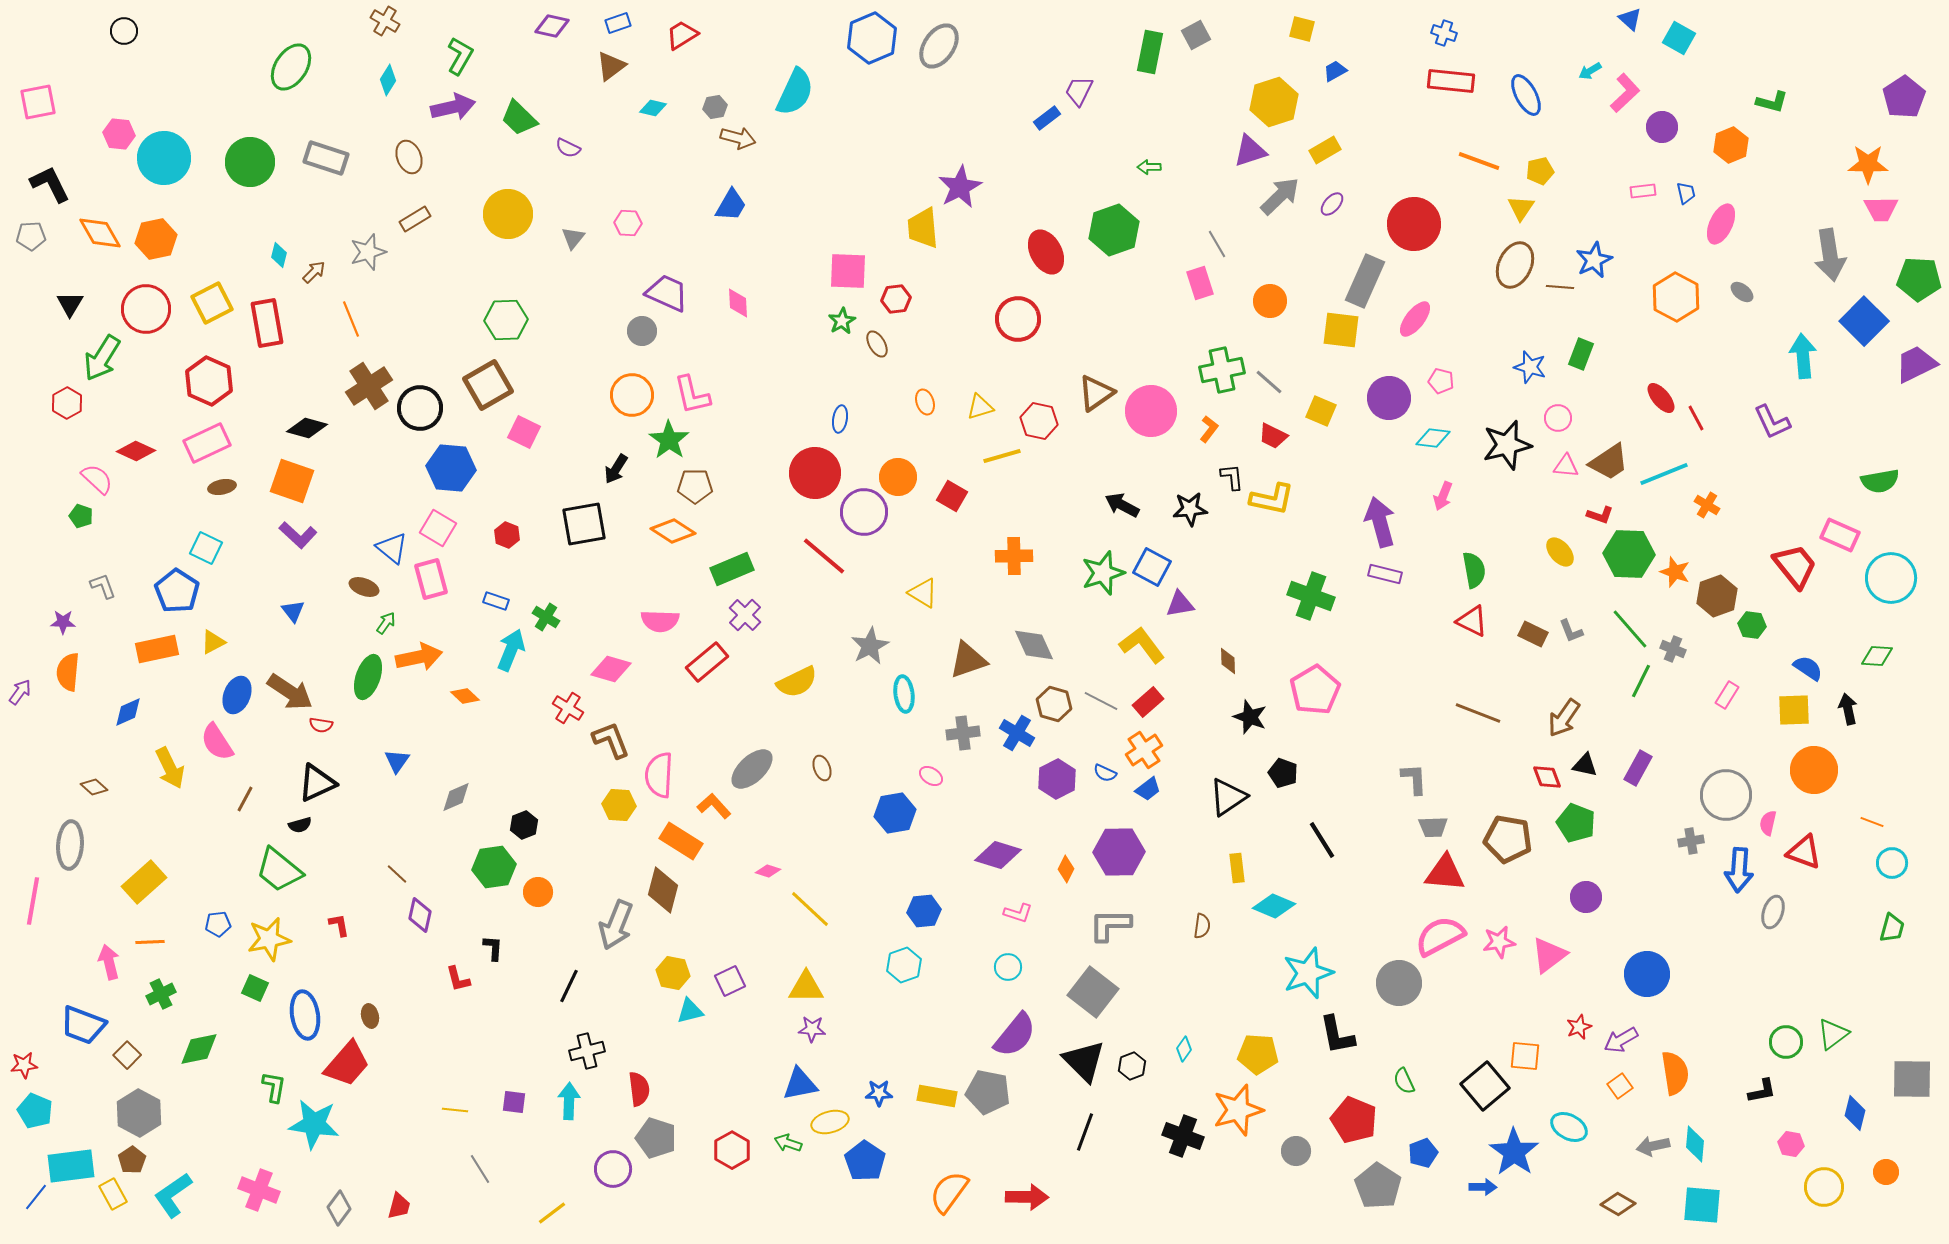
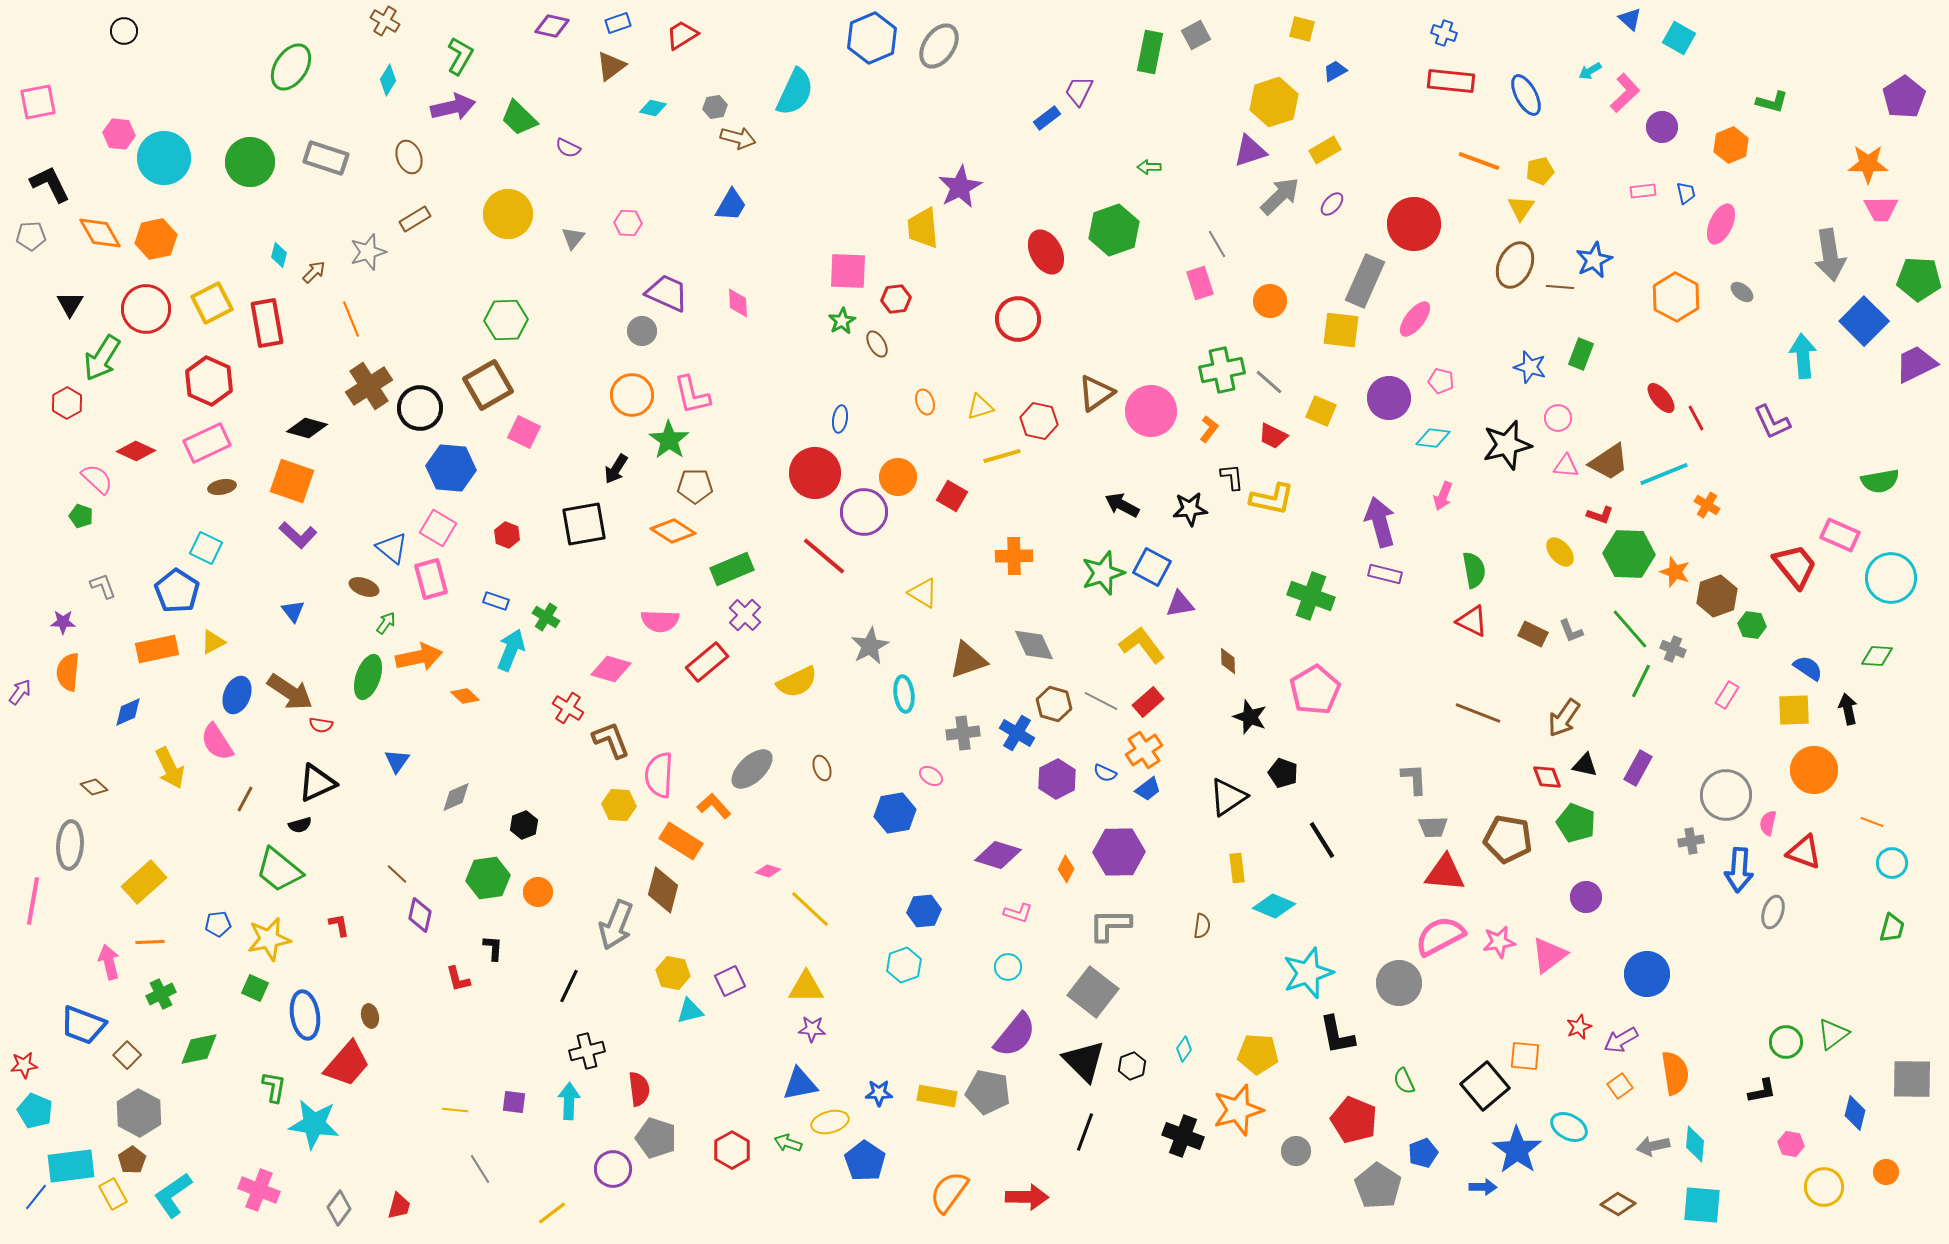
green hexagon at (494, 867): moved 6 px left, 11 px down
blue star at (1514, 1152): moved 3 px right, 2 px up
